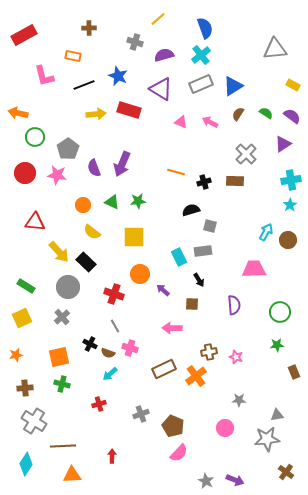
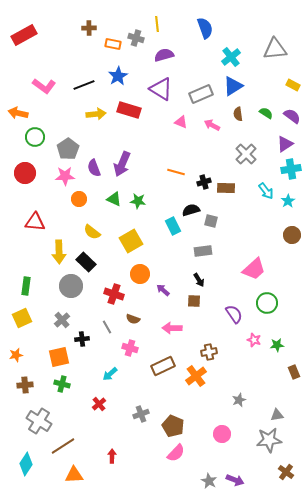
yellow line at (158, 19): moved 1 px left, 5 px down; rotated 56 degrees counterclockwise
gray cross at (135, 42): moved 1 px right, 4 px up
cyan cross at (201, 55): moved 30 px right, 2 px down
orange rectangle at (73, 56): moved 40 px right, 12 px up
pink L-shape at (44, 76): moved 10 px down; rotated 40 degrees counterclockwise
blue star at (118, 76): rotated 18 degrees clockwise
gray rectangle at (201, 84): moved 10 px down
brown semicircle at (238, 114): rotated 40 degrees counterclockwise
pink arrow at (210, 122): moved 2 px right, 3 px down
purple triangle at (283, 144): moved 2 px right
pink star at (57, 175): moved 8 px right, 1 px down; rotated 12 degrees counterclockwise
cyan cross at (291, 180): moved 11 px up
brown rectangle at (235, 181): moved 9 px left, 7 px down
green star at (138, 201): rotated 14 degrees clockwise
green triangle at (112, 202): moved 2 px right, 3 px up
orange circle at (83, 205): moved 4 px left, 6 px up
cyan star at (290, 205): moved 2 px left, 4 px up
gray square at (210, 226): moved 1 px right, 5 px up
cyan arrow at (266, 232): moved 41 px up; rotated 114 degrees clockwise
yellow square at (134, 237): moved 3 px left, 4 px down; rotated 30 degrees counterclockwise
brown circle at (288, 240): moved 4 px right, 5 px up
yellow arrow at (59, 252): rotated 40 degrees clockwise
cyan rectangle at (179, 257): moved 6 px left, 31 px up
pink trapezoid at (254, 269): rotated 140 degrees clockwise
green rectangle at (26, 286): rotated 66 degrees clockwise
gray circle at (68, 287): moved 3 px right, 1 px up
brown square at (192, 304): moved 2 px right, 3 px up
purple semicircle at (234, 305): moved 9 px down; rotated 30 degrees counterclockwise
green circle at (280, 312): moved 13 px left, 9 px up
gray cross at (62, 317): moved 3 px down
gray line at (115, 326): moved 8 px left, 1 px down
black cross at (90, 344): moved 8 px left, 5 px up; rotated 32 degrees counterclockwise
brown semicircle at (108, 353): moved 25 px right, 34 px up
pink star at (236, 357): moved 18 px right, 17 px up
brown rectangle at (164, 369): moved 1 px left, 3 px up
brown cross at (25, 388): moved 3 px up
gray star at (239, 400): rotated 24 degrees counterclockwise
red cross at (99, 404): rotated 24 degrees counterclockwise
gray cross at (34, 421): moved 5 px right
pink circle at (225, 428): moved 3 px left, 6 px down
gray star at (267, 439): moved 2 px right, 1 px down
brown line at (63, 446): rotated 30 degrees counterclockwise
pink semicircle at (179, 453): moved 3 px left
orange triangle at (72, 475): moved 2 px right
gray star at (206, 481): moved 3 px right
